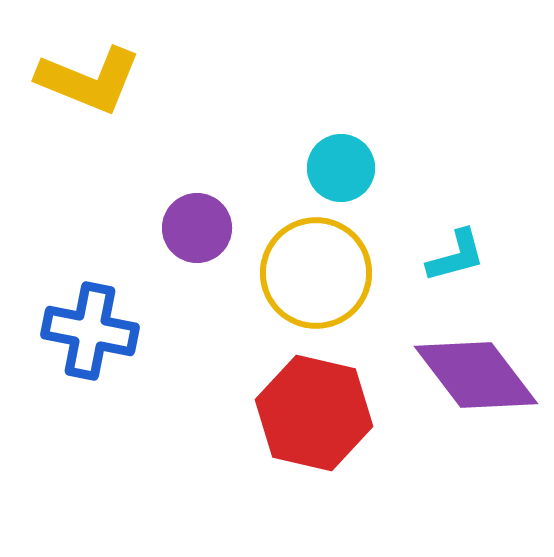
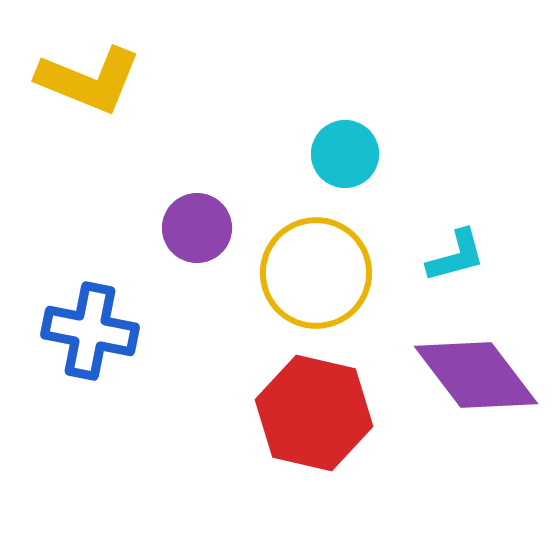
cyan circle: moved 4 px right, 14 px up
